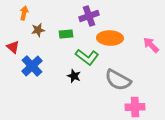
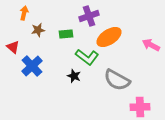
orange ellipse: moved 1 px left, 1 px up; rotated 35 degrees counterclockwise
pink arrow: rotated 18 degrees counterclockwise
gray semicircle: moved 1 px left
pink cross: moved 5 px right
